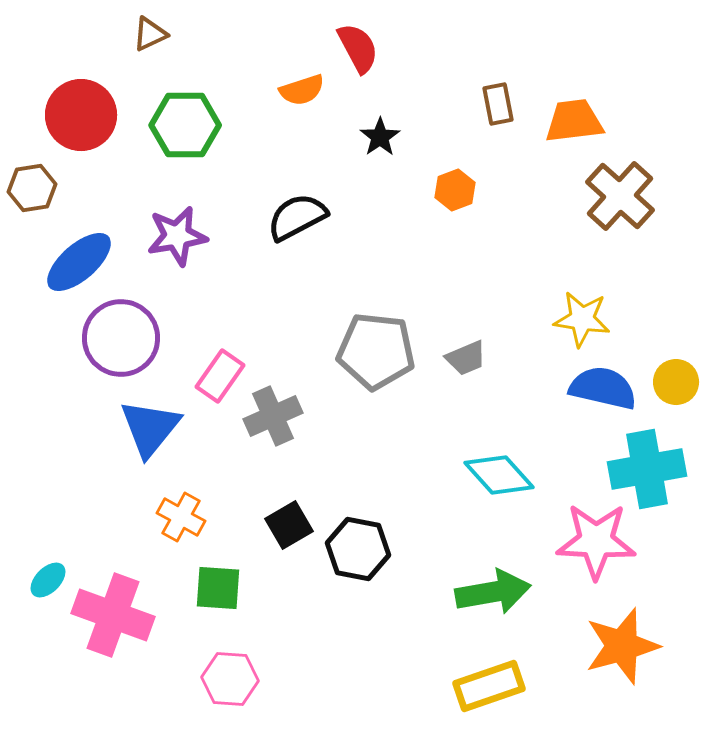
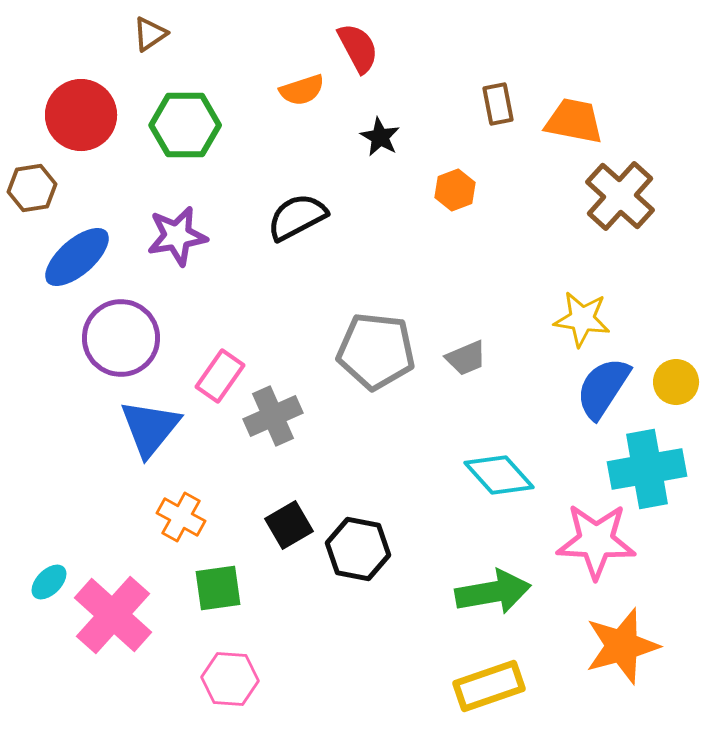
brown triangle: rotated 9 degrees counterclockwise
orange trapezoid: rotated 18 degrees clockwise
black star: rotated 9 degrees counterclockwise
blue ellipse: moved 2 px left, 5 px up
blue semicircle: rotated 70 degrees counterclockwise
cyan ellipse: moved 1 px right, 2 px down
green square: rotated 12 degrees counterclockwise
pink cross: rotated 22 degrees clockwise
